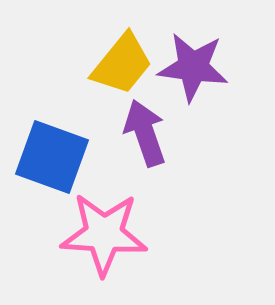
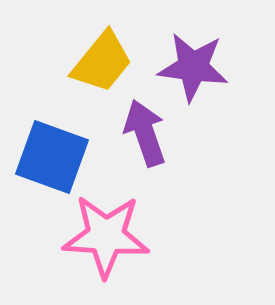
yellow trapezoid: moved 20 px left, 2 px up
pink star: moved 2 px right, 2 px down
